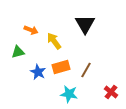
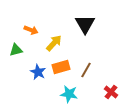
yellow arrow: moved 2 px down; rotated 78 degrees clockwise
green triangle: moved 2 px left, 2 px up
